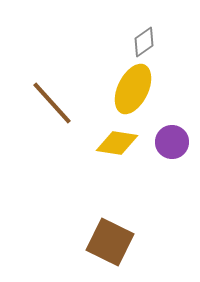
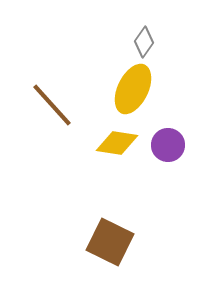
gray diamond: rotated 20 degrees counterclockwise
brown line: moved 2 px down
purple circle: moved 4 px left, 3 px down
